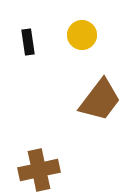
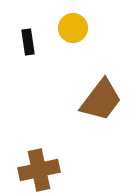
yellow circle: moved 9 px left, 7 px up
brown trapezoid: moved 1 px right
